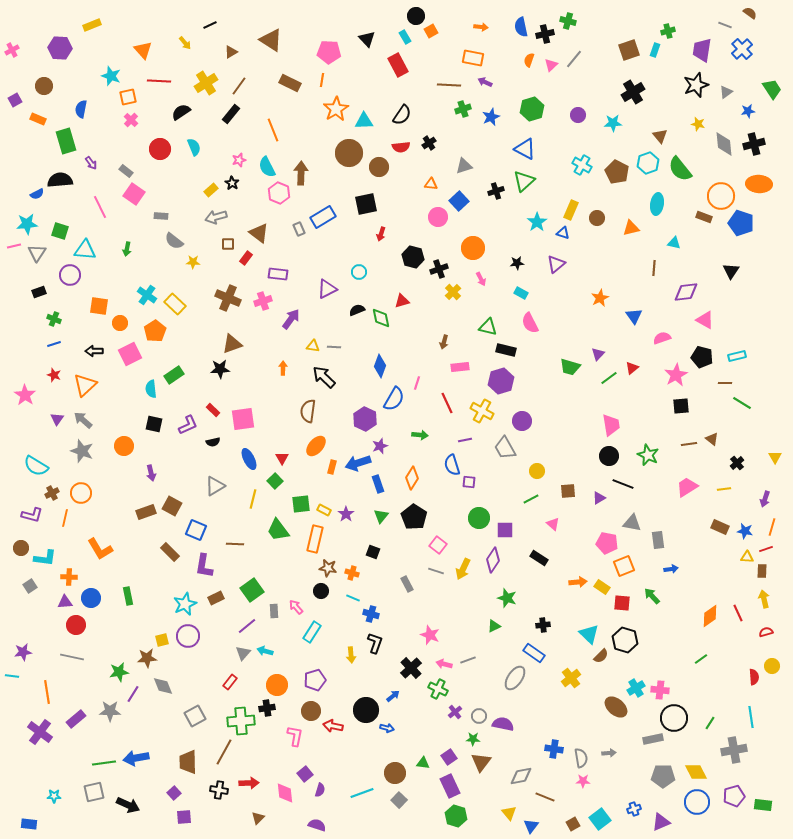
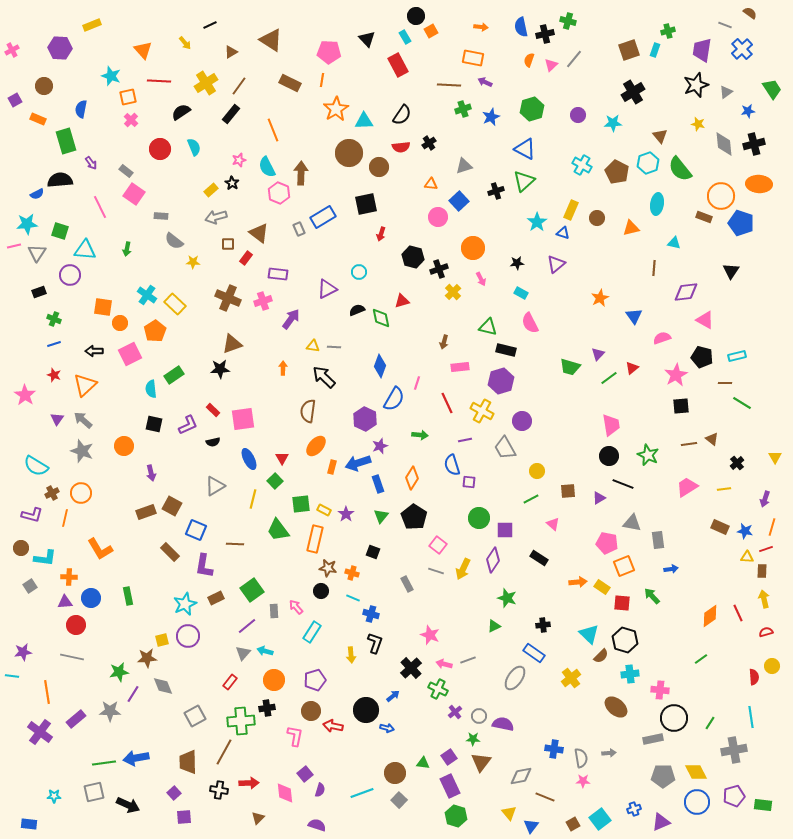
orange square at (99, 306): moved 4 px right, 1 px down
orange circle at (277, 685): moved 3 px left, 5 px up
cyan cross at (636, 688): moved 6 px left, 14 px up; rotated 24 degrees clockwise
